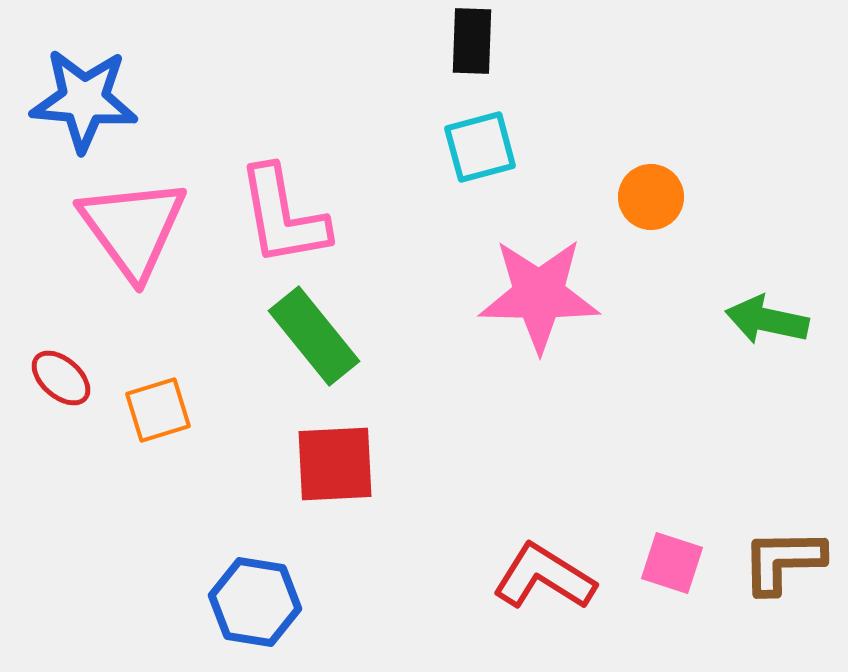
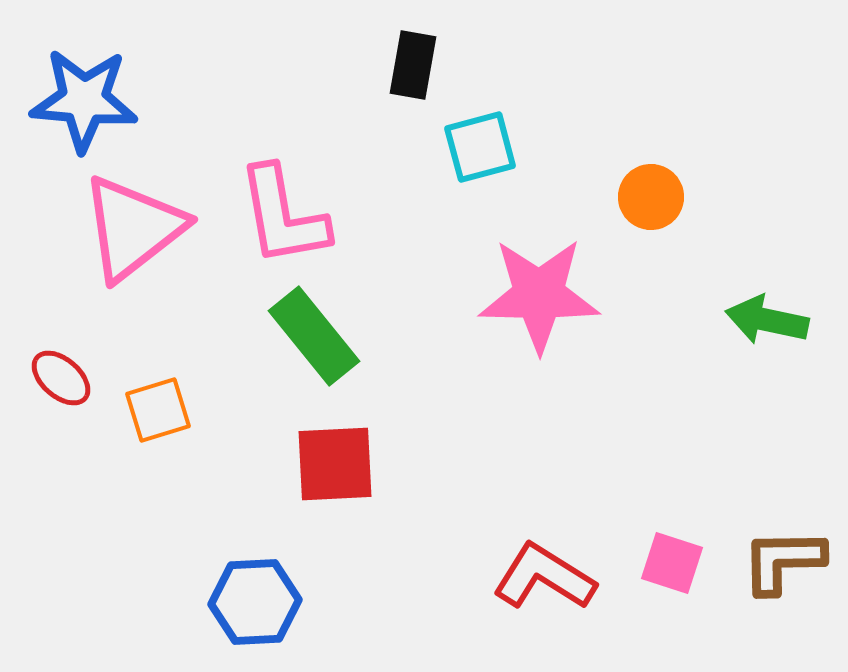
black rectangle: moved 59 px left, 24 px down; rotated 8 degrees clockwise
pink triangle: rotated 28 degrees clockwise
blue hexagon: rotated 12 degrees counterclockwise
